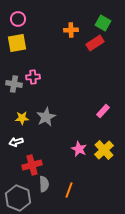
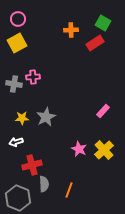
yellow square: rotated 18 degrees counterclockwise
